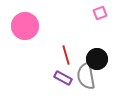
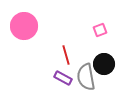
pink square: moved 17 px down
pink circle: moved 1 px left
black circle: moved 7 px right, 5 px down
gray semicircle: moved 1 px down
